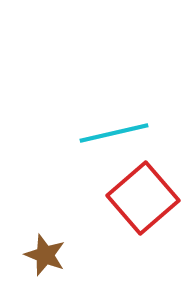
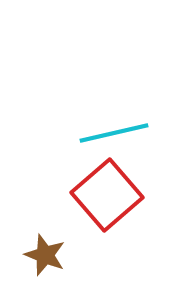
red square: moved 36 px left, 3 px up
